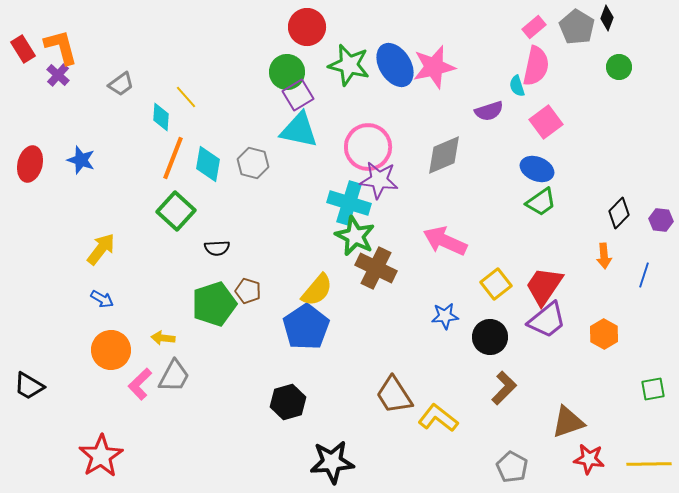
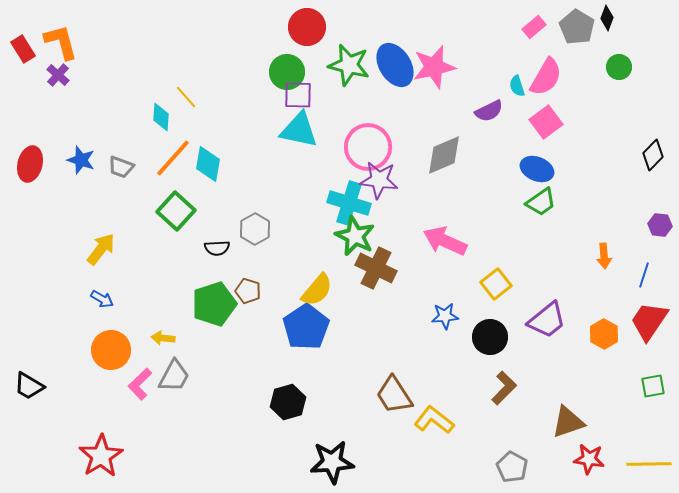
orange L-shape at (61, 47): moved 5 px up
pink semicircle at (536, 66): moved 10 px right, 11 px down; rotated 18 degrees clockwise
gray trapezoid at (121, 84): moved 83 px down; rotated 56 degrees clockwise
purple square at (298, 95): rotated 32 degrees clockwise
purple semicircle at (489, 111): rotated 8 degrees counterclockwise
orange line at (173, 158): rotated 21 degrees clockwise
gray hexagon at (253, 163): moved 2 px right, 66 px down; rotated 16 degrees clockwise
black diamond at (619, 213): moved 34 px right, 58 px up
purple hexagon at (661, 220): moved 1 px left, 5 px down
red trapezoid at (544, 286): moved 105 px right, 35 px down
green square at (653, 389): moved 3 px up
yellow L-shape at (438, 418): moved 4 px left, 2 px down
